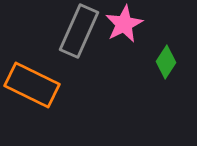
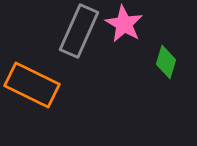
pink star: rotated 15 degrees counterclockwise
green diamond: rotated 16 degrees counterclockwise
